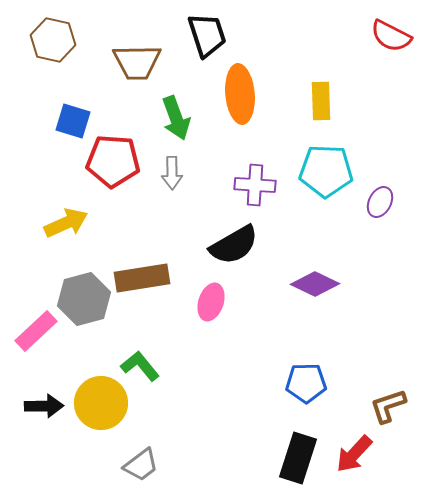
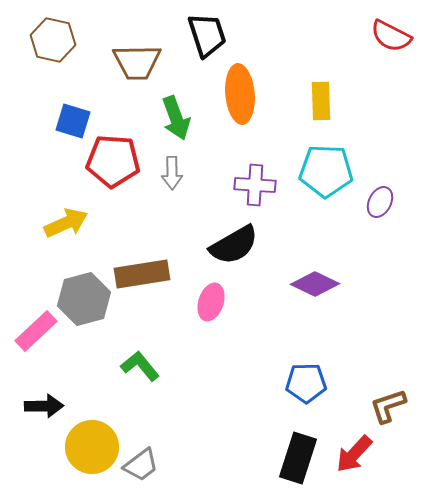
brown rectangle: moved 4 px up
yellow circle: moved 9 px left, 44 px down
